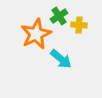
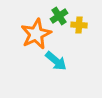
cyan arrow: moved 5 px left, 2 px down
